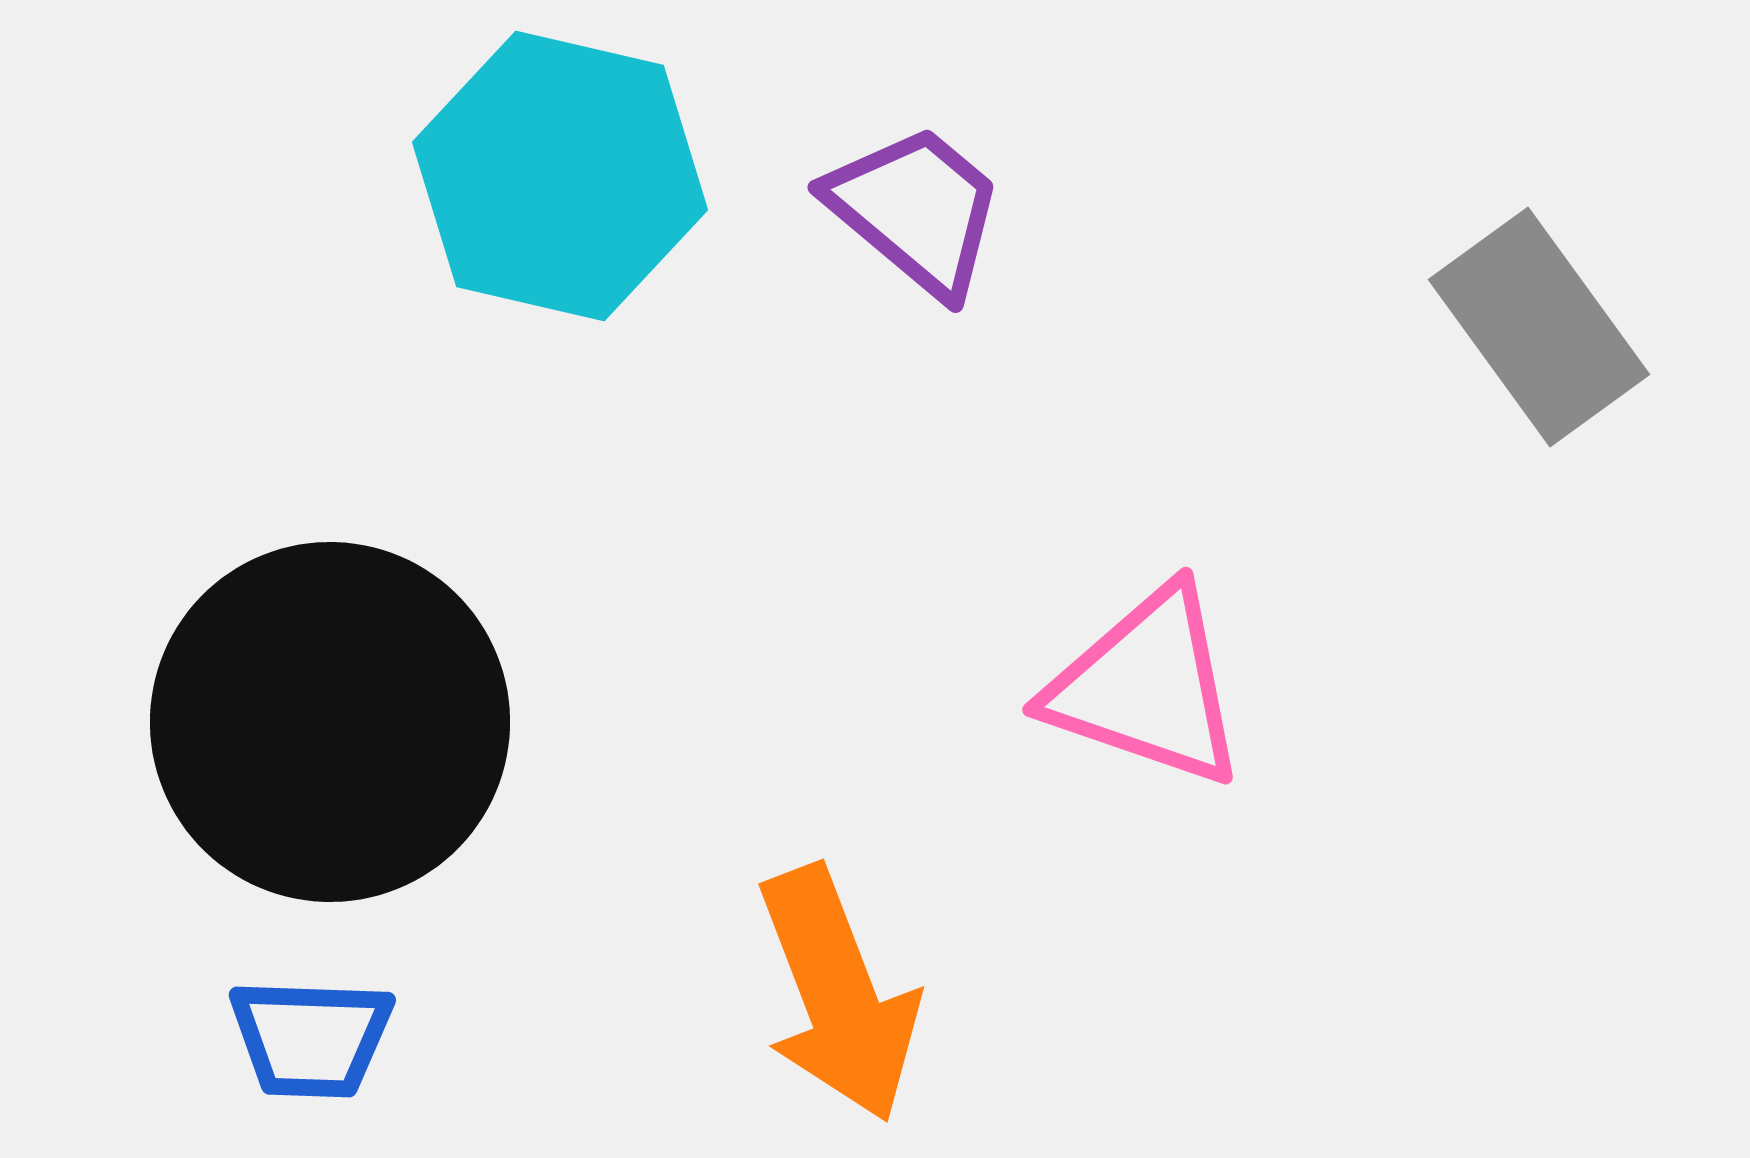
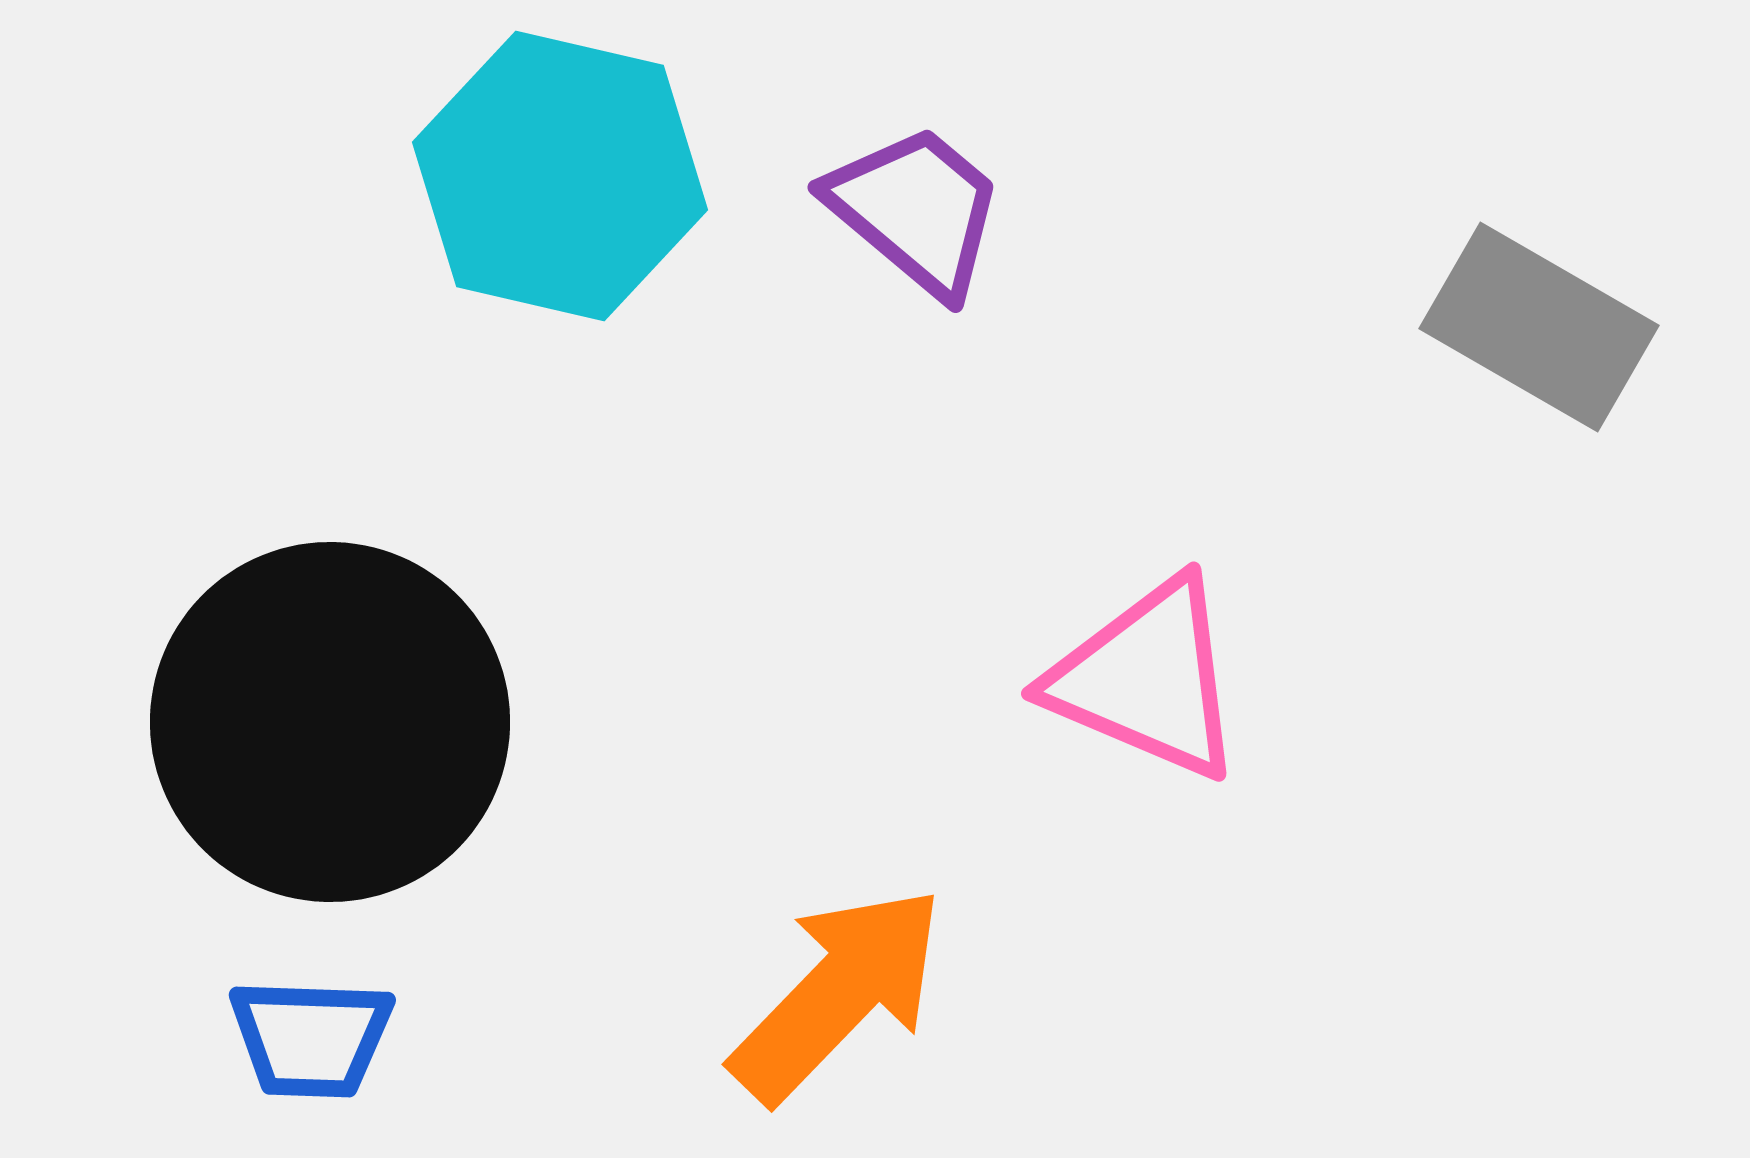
gray rectangle: rotated 24 degrees counterclockwise
pink triangle: moved 8 px up; rotated 4 degrees clockwise
orange arrow: rotated 115 degrees counterclockwise
